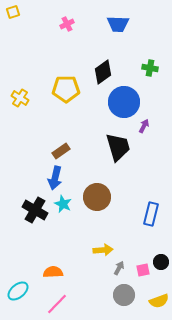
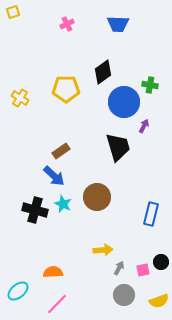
green cross: moved 17 px down
blue arrow: moved 1 px left, 2 px up; rotated 60 degrees counterclockwise
black cross: rotated 15 degrees counterclockwise
